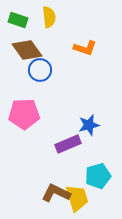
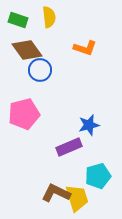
pink pentagon: rotated 12 degrees counterclockwise
purple rectangle: moved 1 px right, 3 px down
